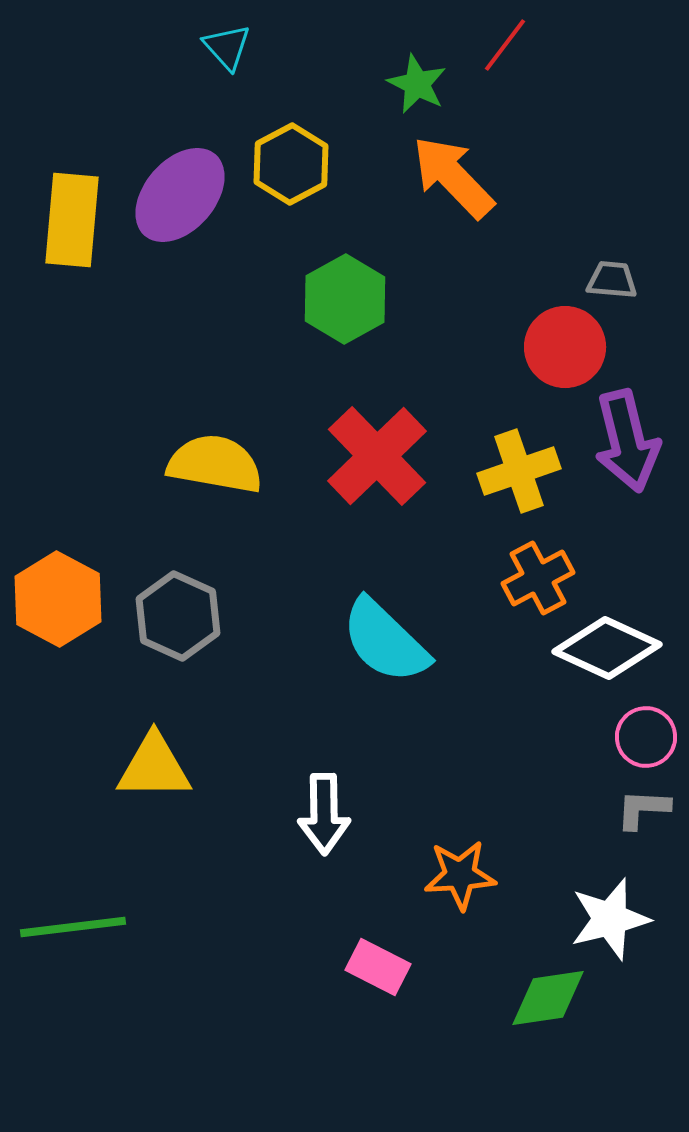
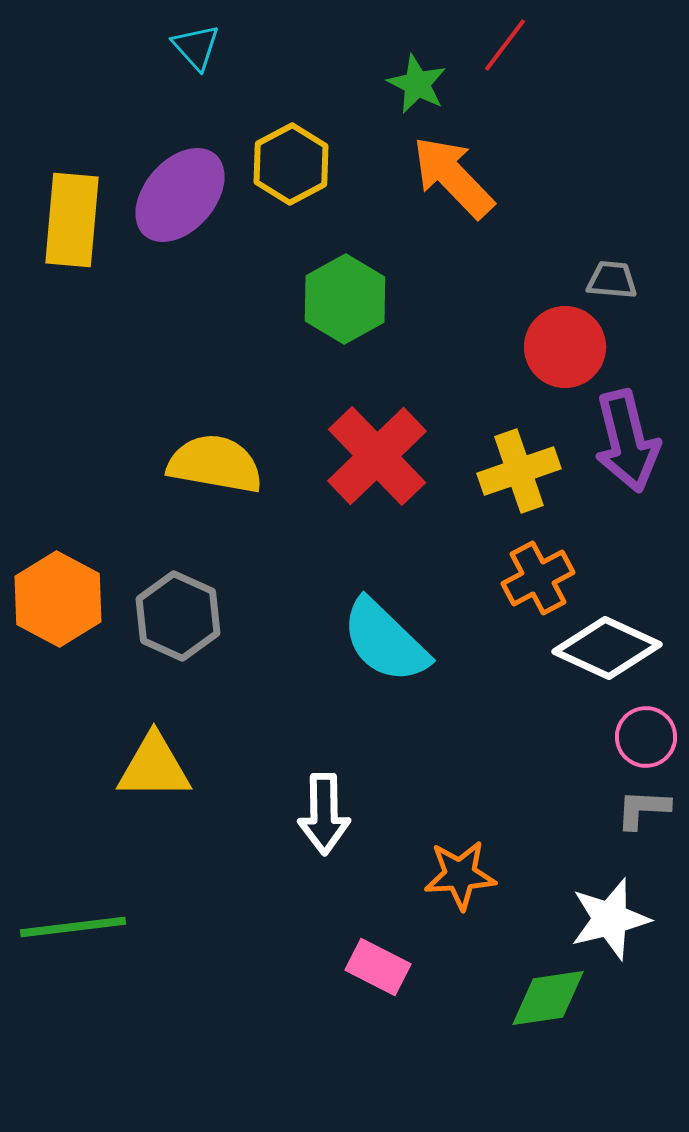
cyan triangle: moved 31 px left
